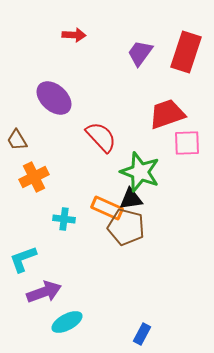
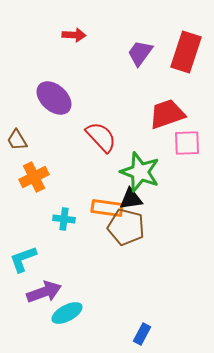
orange rectangle: rotated 16 degrees counterclockwise
cyan ellipse: moved 9 px up
